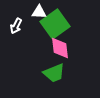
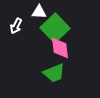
green square: moved 4 px down; rotated 8 degrees counterclockwise
